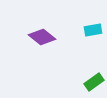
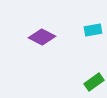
purple diamond: rotated 12 degrees counterclockwise
